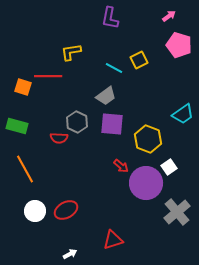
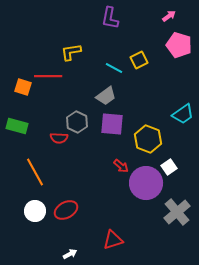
orange line: moved 10 px right, 3 px down
